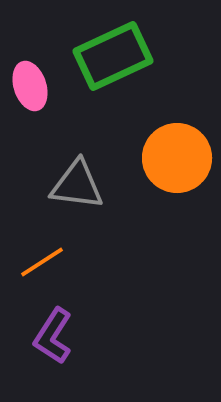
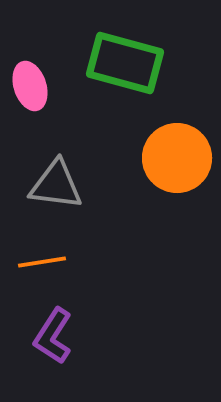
green rectangle: moved 12 px right, 7 px down; rotated 40 degrees clockwise
gray triangle: moved 21 px left
orange line: rotated 24 degrees clockwise
